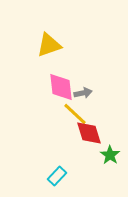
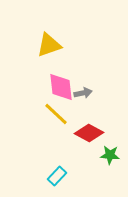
yellow line: moved 19 px left
red diamond: rotated 44 degrees counterclockwise
green star: rotated 30 degrees counterclockwise
